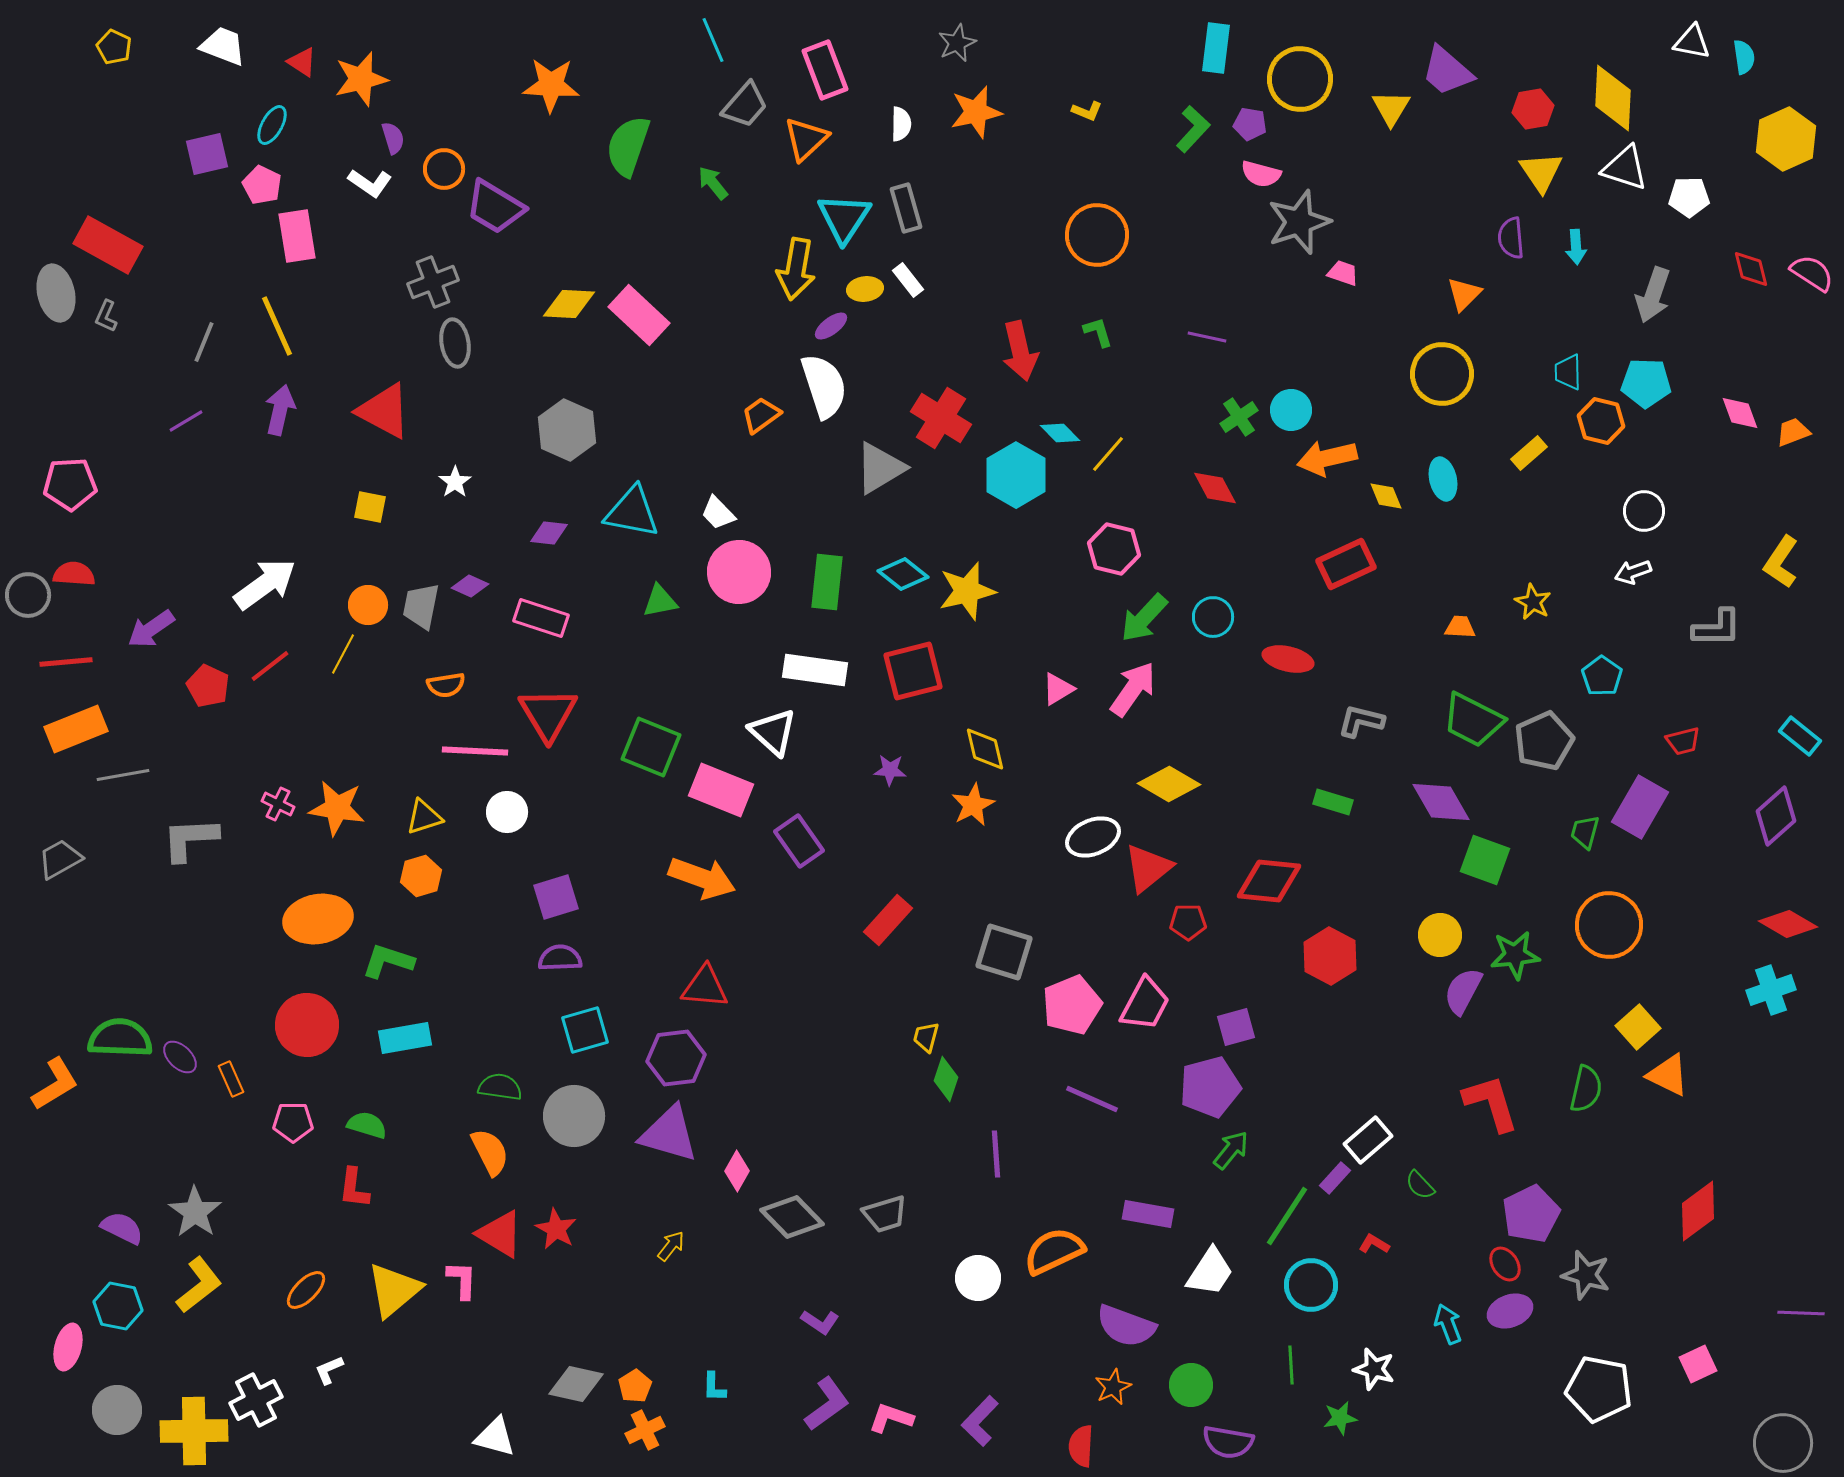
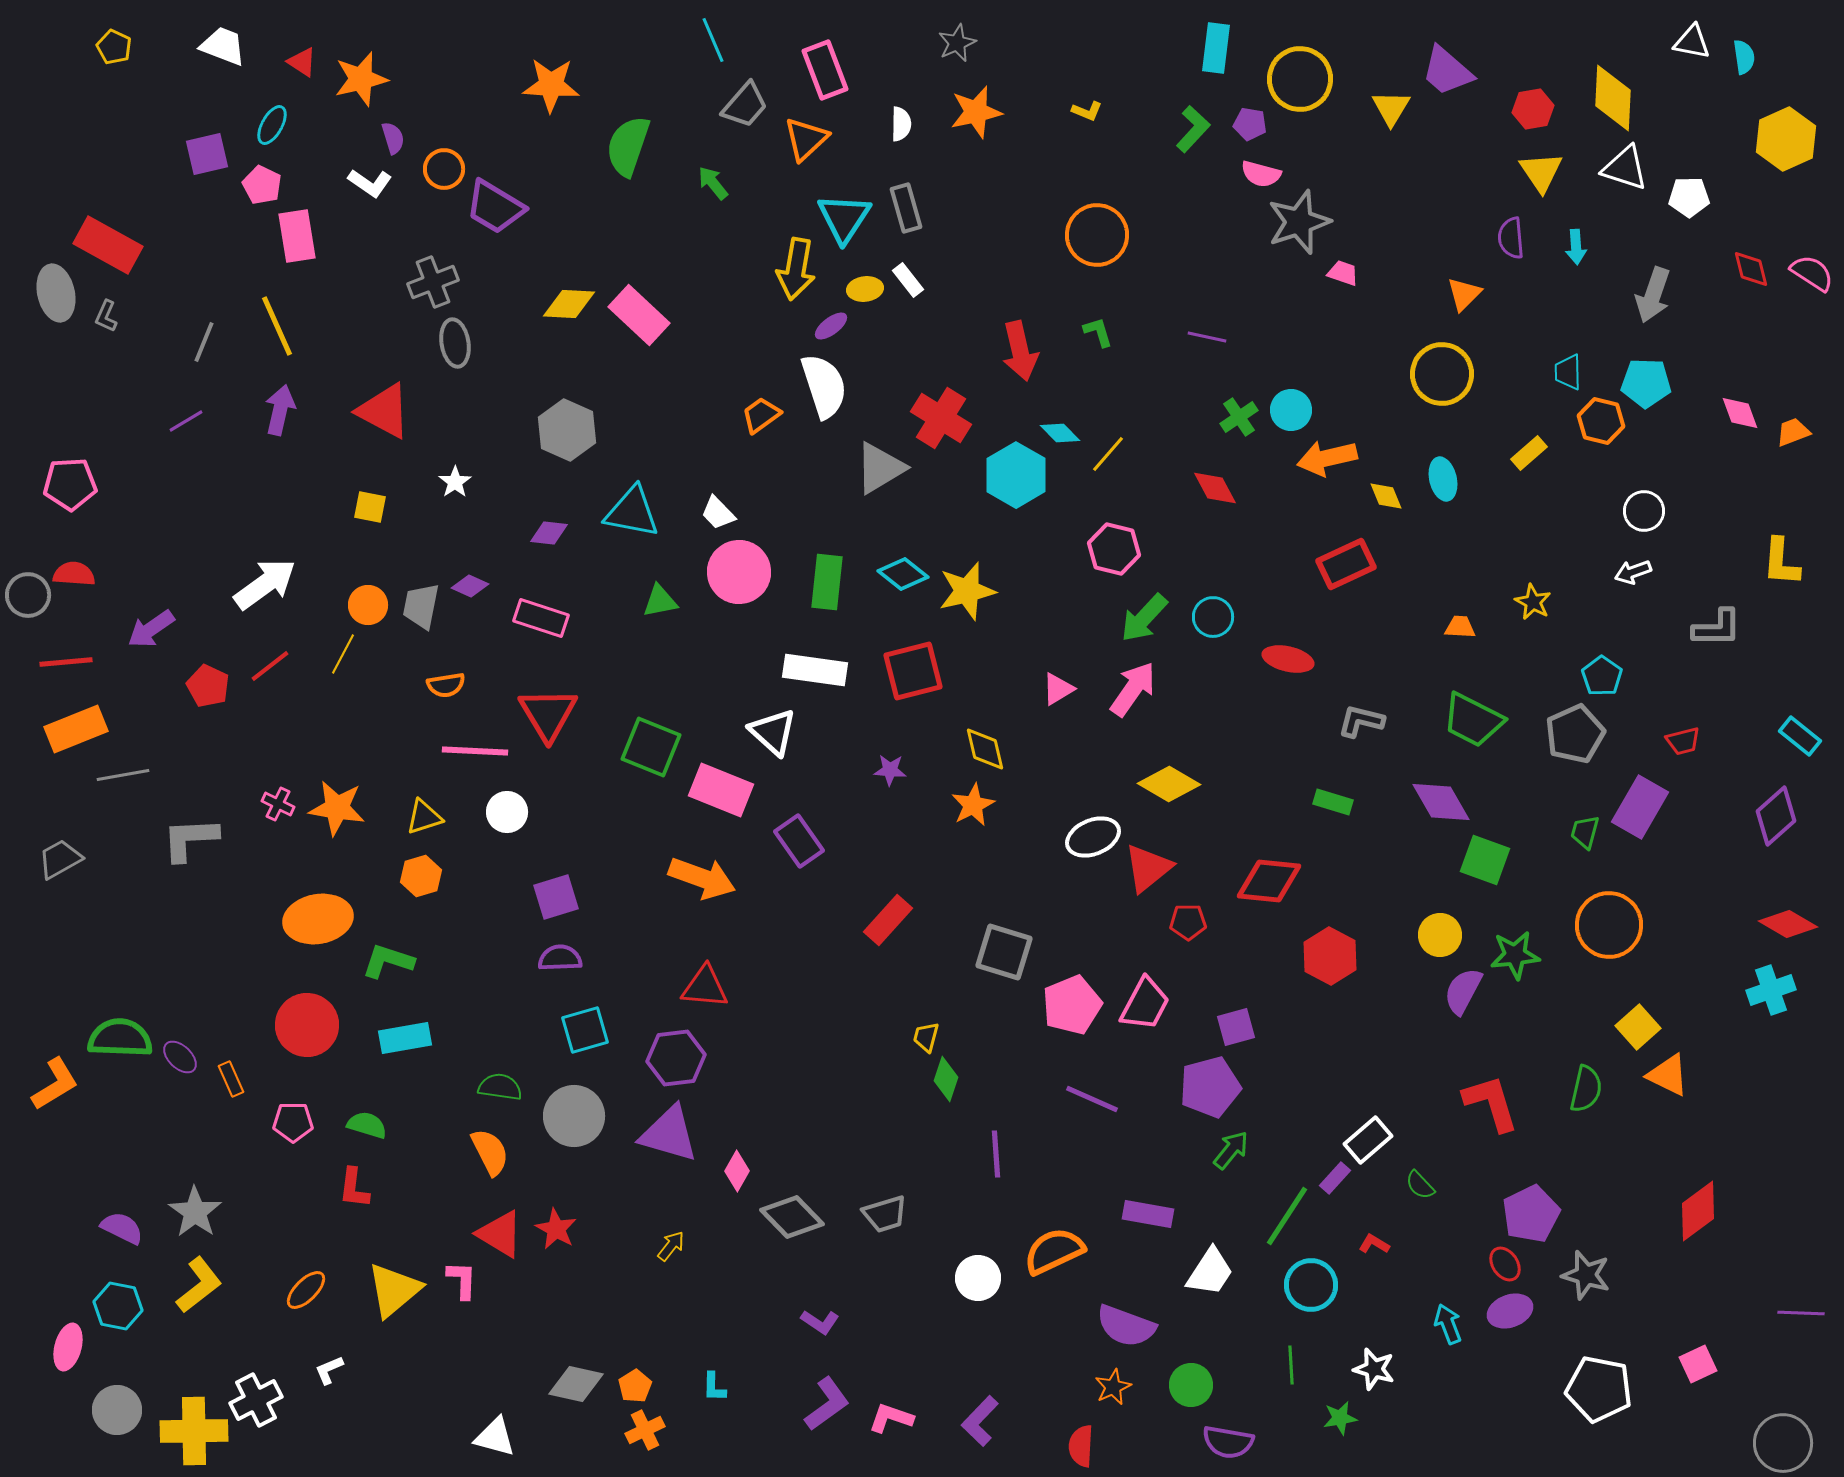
yellow L-shape at (1781, 562): rotated 30 degrees counterclockwise
gray pentagon at (1544, 741): moved 31 px right, 7 px up
